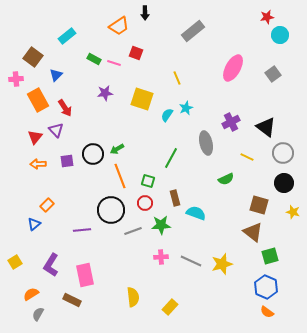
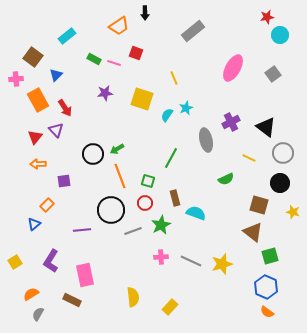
yellow line at (177, 78): moved 3 px left
gray ellipse at (206, 143): moved 3 px up
yellow line at (247, 157): moved 2 px right, 1 px down
purple square at (67, 161): moved 3 px left, 20 px down
black circle at (284, 183): moved 4 px left
green star at (161, 225): rotated 24 degrees counterclockwise
purple L-shape at (51, 265): moved 4 px up
